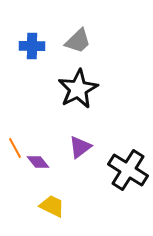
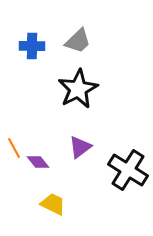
orange line: moved 1 px left
yellow trapezoid: moved 1 px right, 2 px up
